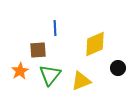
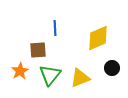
yellow diamond: moved 3 px right, 6 px up
black circle: moved 6 px left
yellow triangle: moved 1 px left, 3 px up
